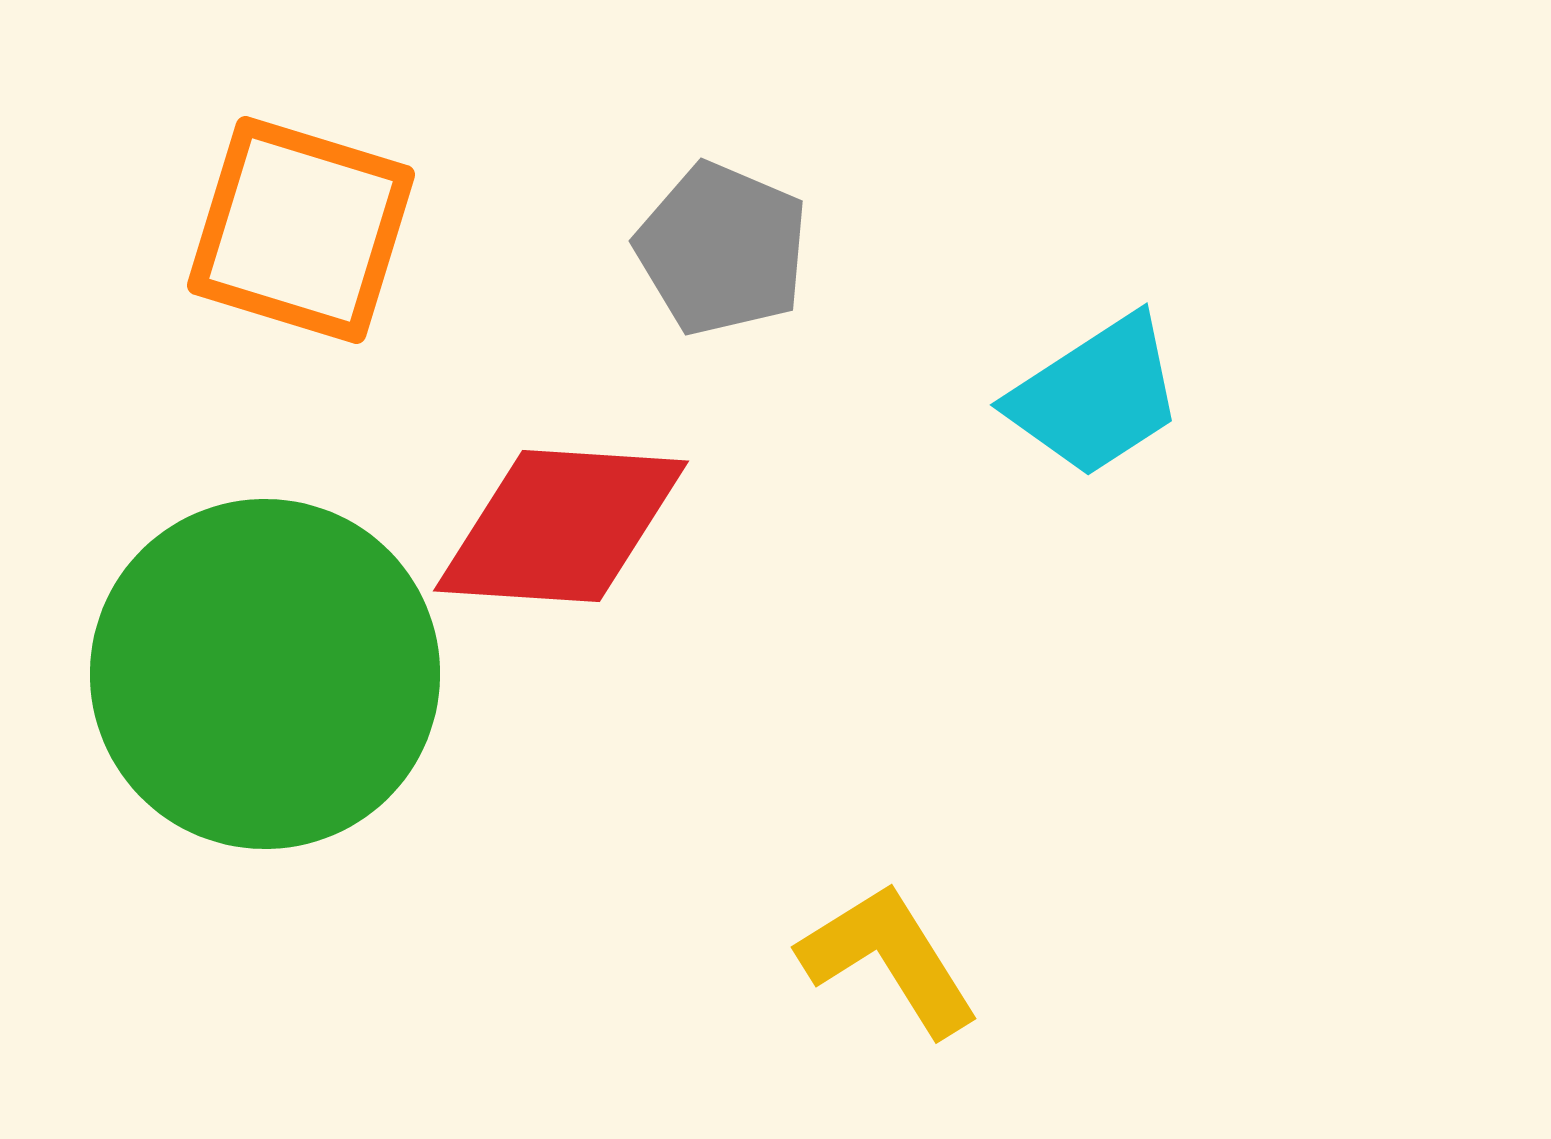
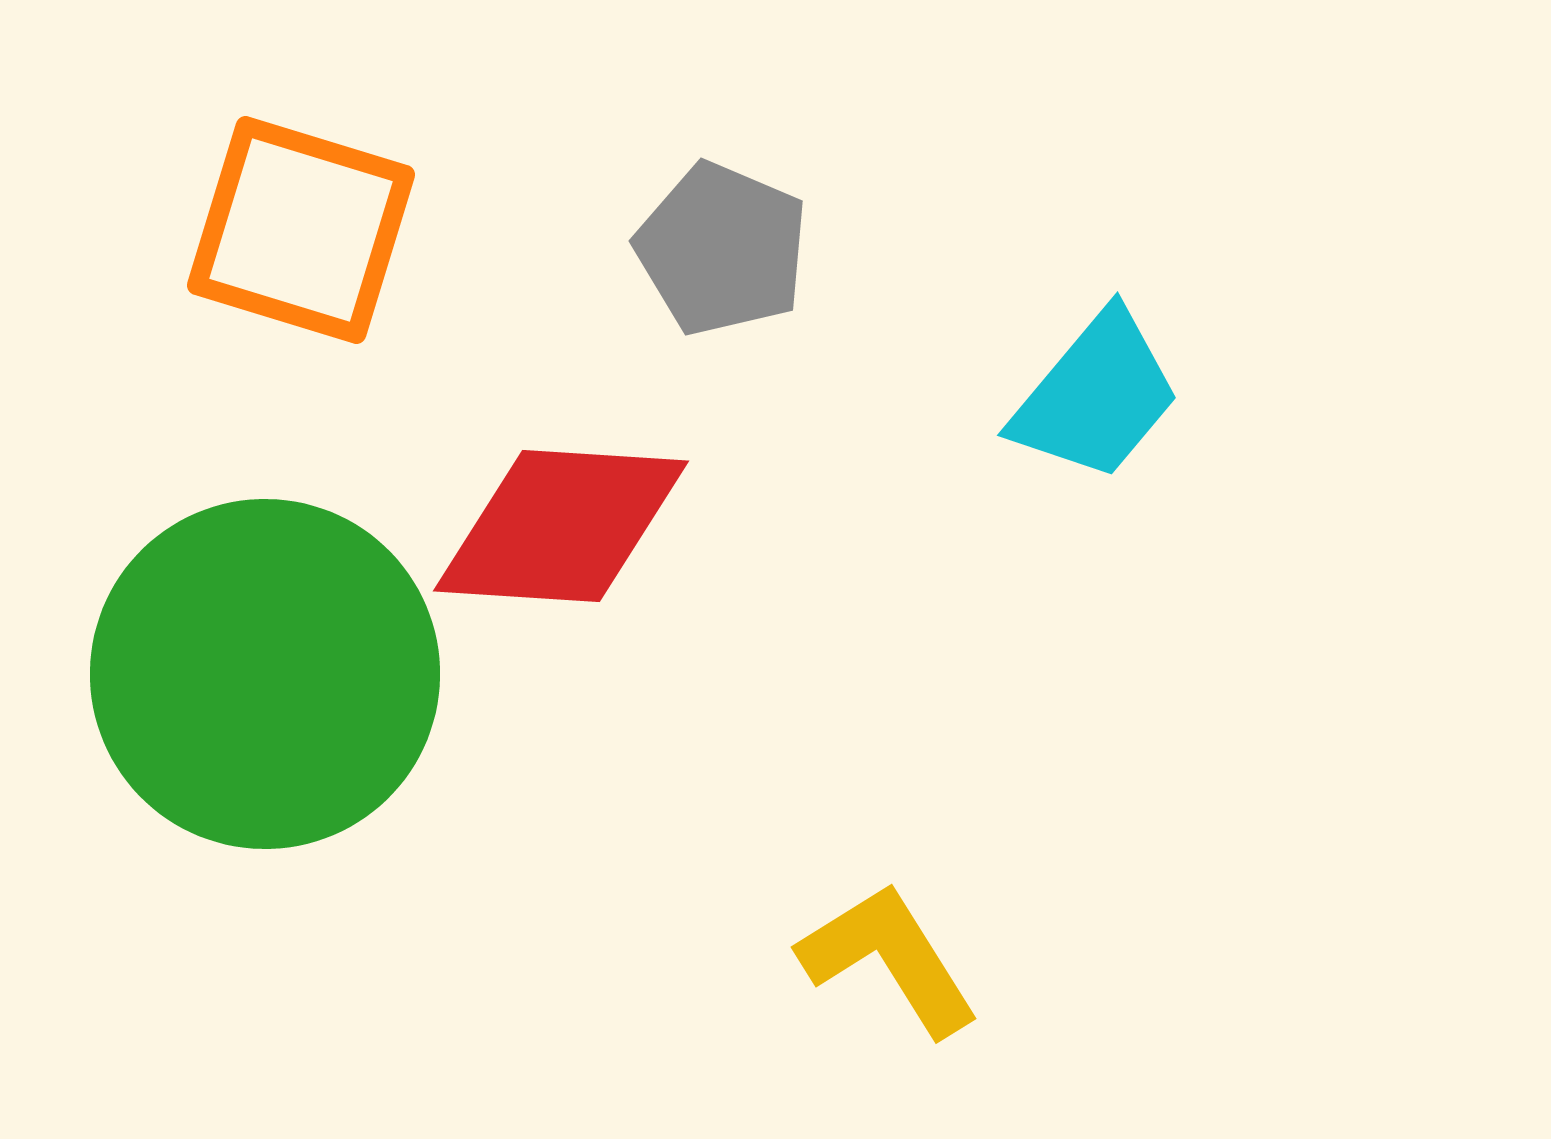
cyan trapezoid: rotated 17 degrees counterclockwise
